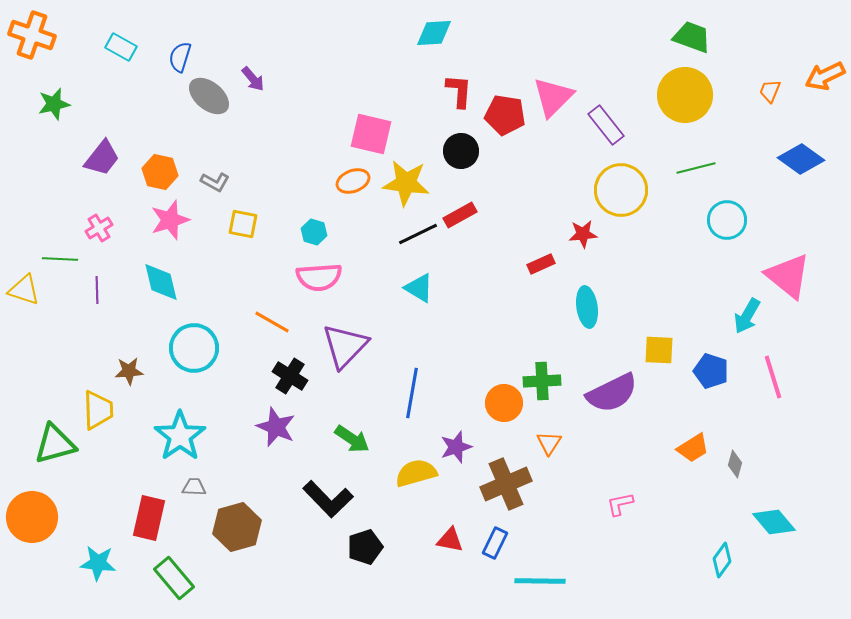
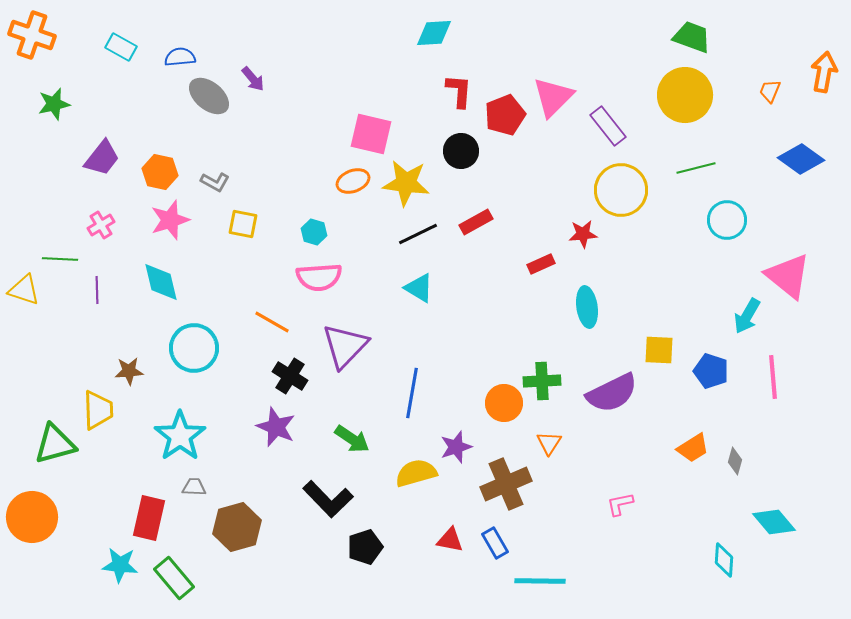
blue semicircle at (180, 57): rotated 68 degrees clockwise
orange arrow at (825, 76): moved 1 px left, 4 px up; rotated 126 degrees clockwise
red pentagon at (505, 115): rotated 30 degrees counterclockwise
purple rectangle at (606, 125): moved 2 px right, 1 px down
red rectangle at (460, 215): moved 16 px right, 7 px down
pink cross at (99, 228): moved 2 px right, 3 px up
pink line at (773, 377): rotated 12 degrees clockwise
gray diamond at (735, 464): moved 3 px up
blue rectangle at (495, 543): rotated 56 degrees counterclockwise
cyan diamond at (722, 560): moved 2 px right; rotated 32 degrees counterclockwise
cyan star at (98, 563): moved 22 px right, 2 px down
